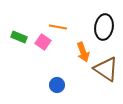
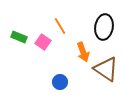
orange line: moved 2 px right, 1 px up; rotated 48 degrees clockwise
blue circle: moved 3 px right, 3 px up
